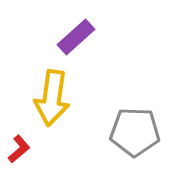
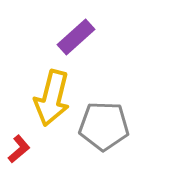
yellow arrow: rotated 6 degrees clockwise
gray pentagon: moved 31 px left, 6 px up
